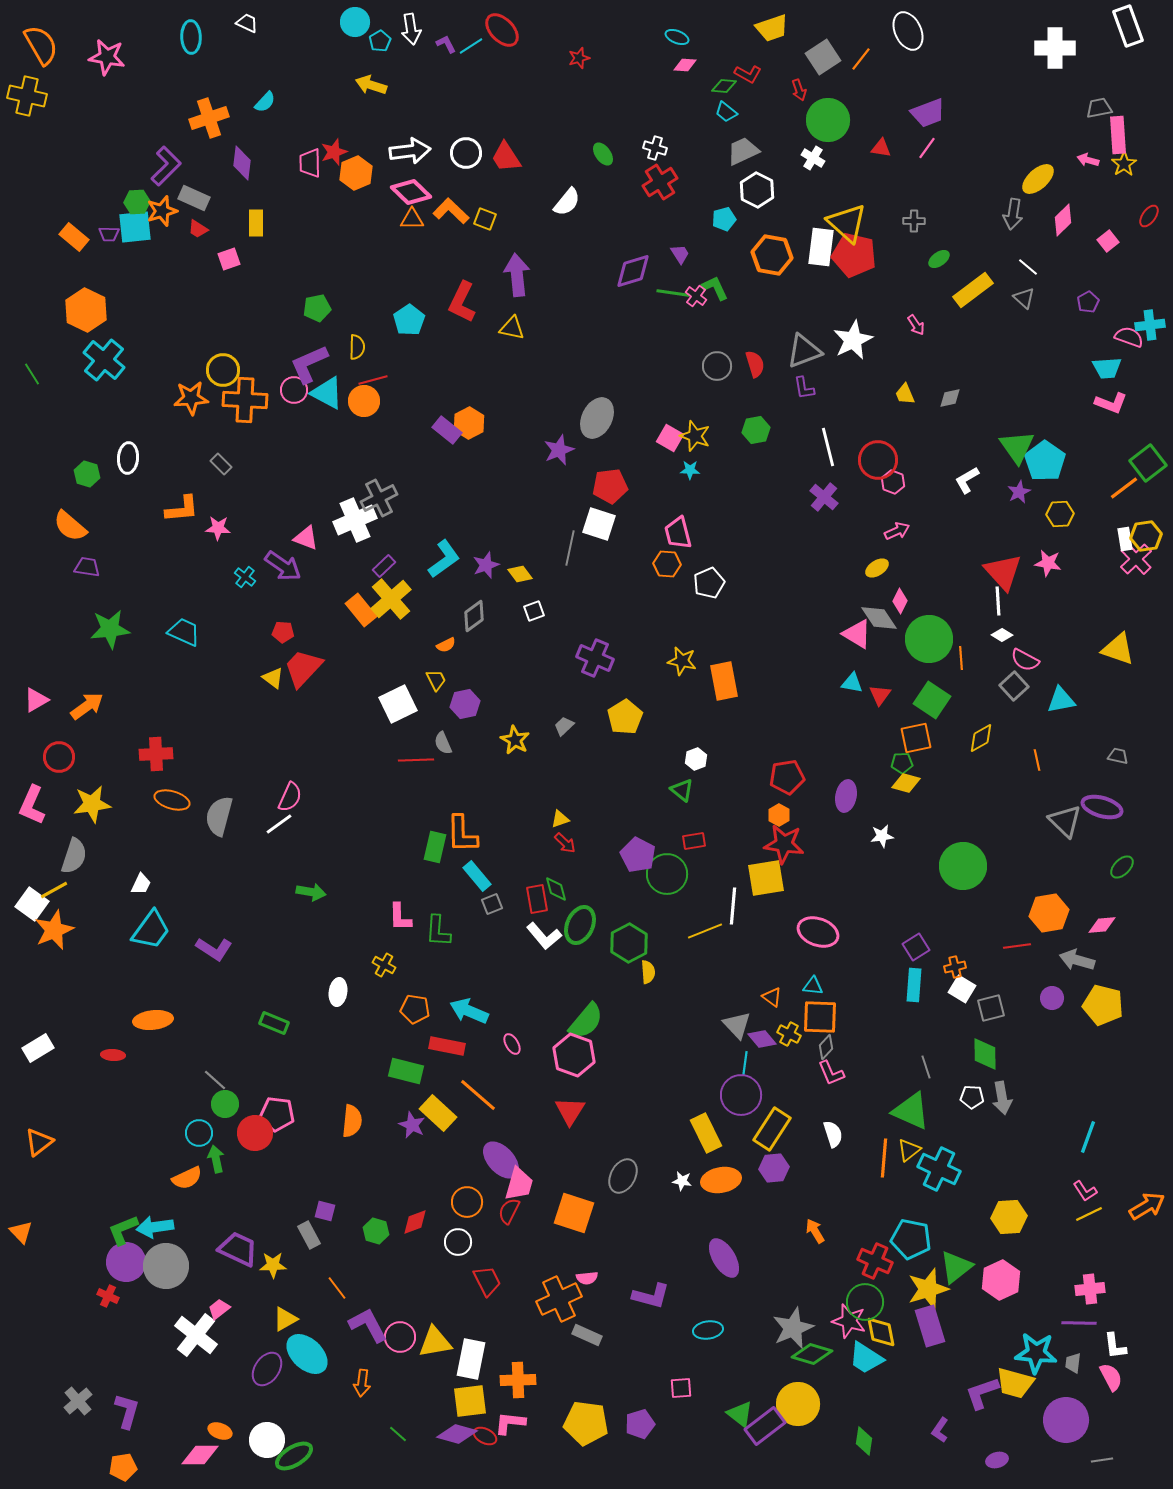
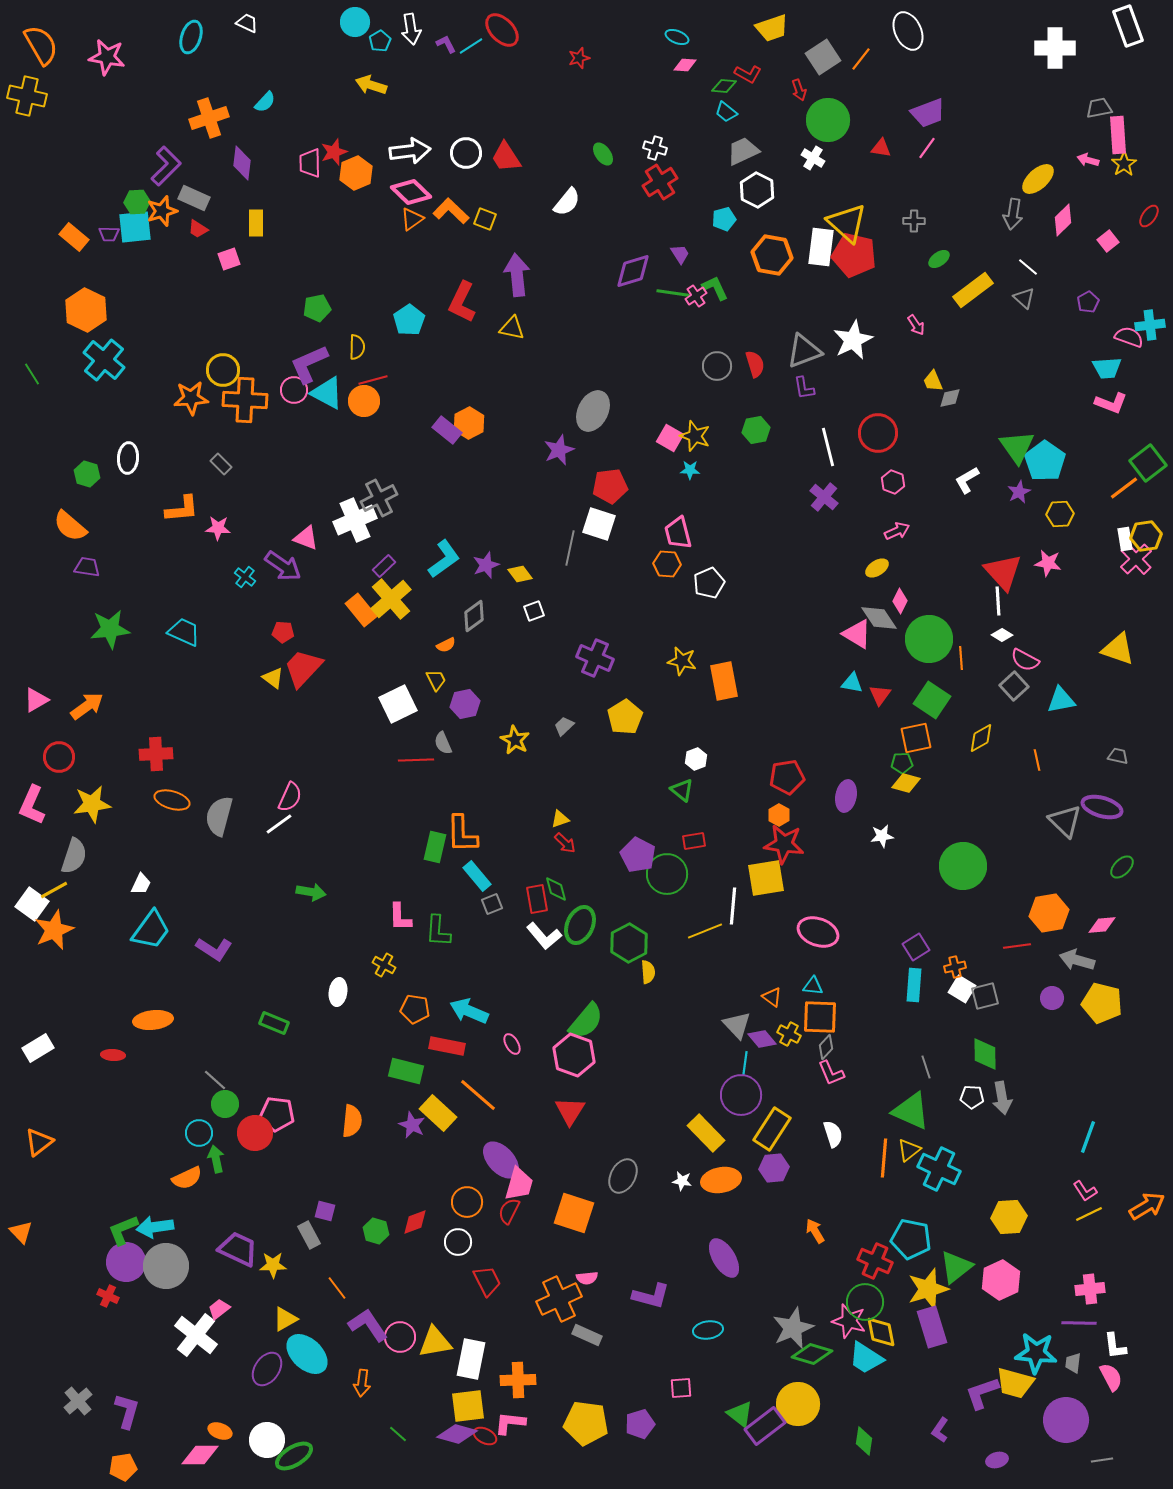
cyan ellipse at (191, 37): rotated 20 degrees clockwise
orange triangle at (412, 219): rotated 35 degrees counterclockwise
pink cross at (696, 296): rotated 20 degrees clockwise
yellow trapezoid at (905, 394): moved 28 px right, 13 px up
gray ellipse at (597, 418): moved 4 px left, 7 px up
red circle at (878, 460): moved 27 px up
yellow pentagon at (1103, 1005): moved 1 px left, 2 px up
gray square at (991, 1008): moved 6 px left, 12 px up
yellow rectangle at (706, 1133): rotated 18 degrees counterclockwise
purple L-shape at (368, 1325): rotated 6 degrees counterclockwise
purple rectangle at (930, 1326): moved 2 px right, 1 px down
yellow square at (470, 1401): moved 2 px left, 5 px down
